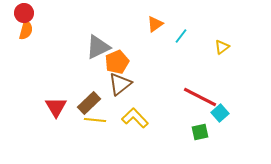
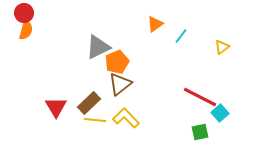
yellow L-shape: moved 9 px left
